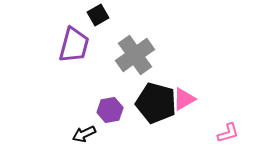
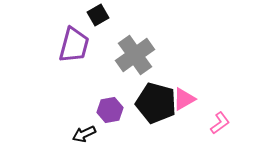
pink L-shape: moved 8 px left, 10 px up; rotated 20 degrees counterclockwise
